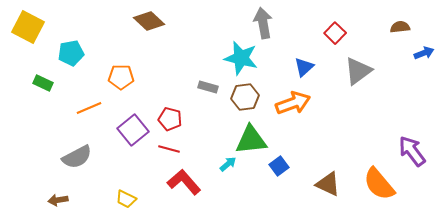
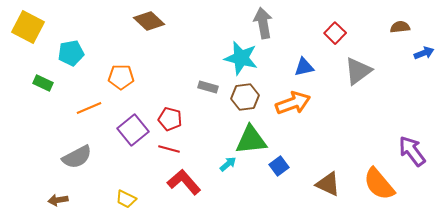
blue triangle: rotated 30 degrees clockwise
